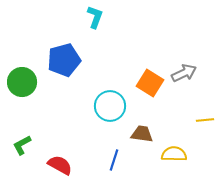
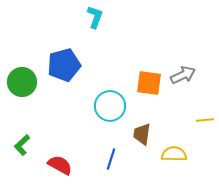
blue pentagon: moved 5 px down
gray arrow: moved 1 px left, 2 px down
orange square: moved 1 px left; rotated 24 degrees counterclockwise
brown trapezoid: rotated 90 degrees counterclockwise
green L-shape: rotated 15 degrees counterclockwise
blue line: moved 3 px left, 1 px up
